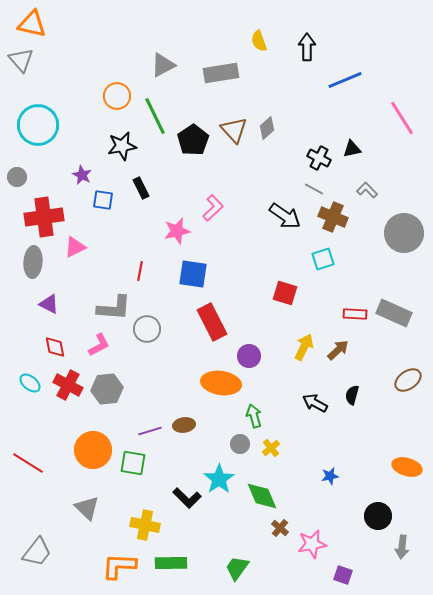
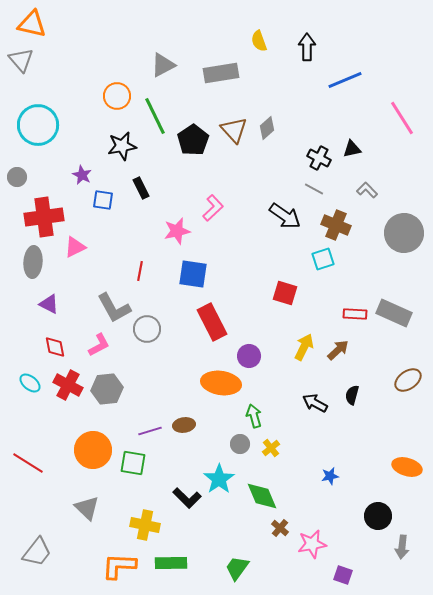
brown cross at (333, 217): moved 3 px right, 8 px down
gray L-shape at (114, 308): rotated 57 degrees clockwise
